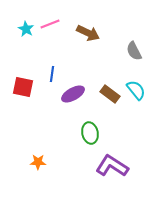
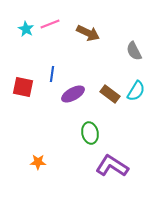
cyan semicircle: moved 1 px down; rotated 70 degrees clockwise
